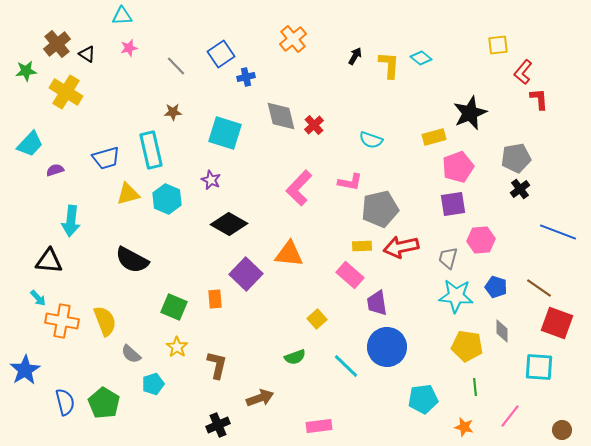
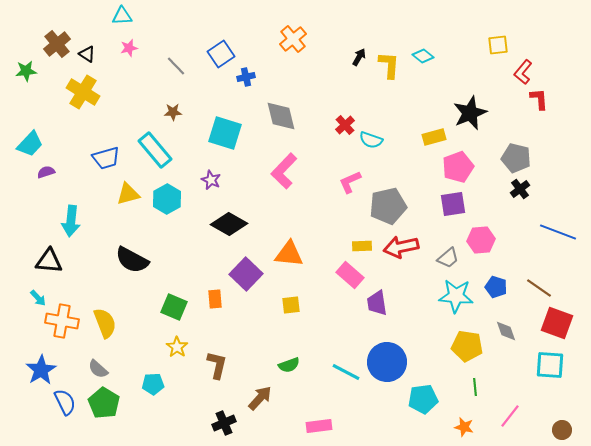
black arrow at (355, 56): moved 4 px right, 1 px down
cyan diamond at (421, 58): moved 2 px right, 2 px up
yellow cross at (66, 92): moved 17 px right
red cross at (314, 125): moved 31 px right
cyan rectangle at (151, 150): moved 4 px right; rotated 27 degrees counterclockwise
gray pentagon at (516, 158): rotated 24 degrees clockwise
purple semicircle at (55, 170): moved 9 px left, 2 px down
pink L-shape at (350, 182): rotated 145 degrees clockwise
pink L-shape at (299, 188): moved 15 px left, 17 px up
cyan hexagon at (167, 199): rotated 8 degrees clockwise
gray pentagon at (380, 209): moved 8 px right, 3 px up
gray trapezoid at (448, 258): rotated 145 degrees counterclockwise
yellow square at (317, 319): moved 26 px left, 14 px up; rotated 36 degrees clockwise
yellow semicircle at (105, 321): moved 2 px down
gray diamond at (502, 331): moved 4 px right; rotated 20 degrees counterclockwise
blue circle at (387, 347): moved 15 px down
gray semicircle at (131, 354): moved 33 px left, 15 px down
green semicircle at (295, 357): moved 6 px left, 8 px down
cyan line at (346, 366): moved 6 px down; rotated 16 degrees counterclockwise
cyan square at (539, 367): moved 11 px right, 2 px up
blue star at (25, 370): moved 16 px right
cyan pentagon at (153, 384): rotated 15 degrees clockwise
brown arrow at (260, 398): rotated 28 degrees counterclockwise
blue semicircle at (65, 402): rotated 12 degrees counterclockwise
black cross at (218, 425): moved 6 px right, 2 px up
